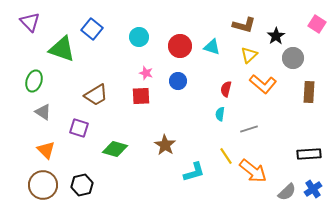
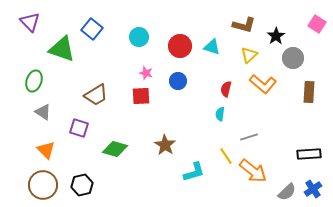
gray line: moved 8 px down
